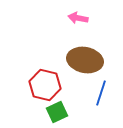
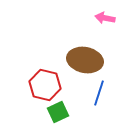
pink arrow: moved 27 px right
blue line: moved 2 px left
green square: moved 1 px right
